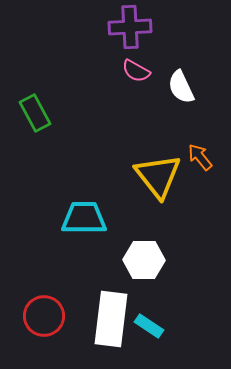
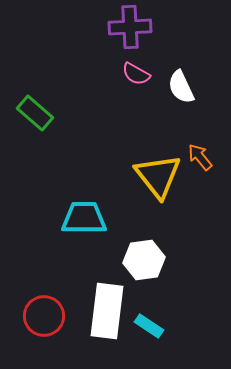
pink semicircle: moved 3 px down
green rectangle: rotated 21 degrees counterclockwise
white hexagon: rotated 9 degrees counterclockwise
white rectangle: moved 4 px left, 8 px up
